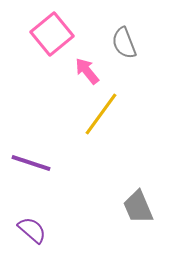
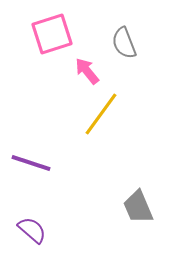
pink square: rotated 21 degrees clockwise
